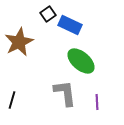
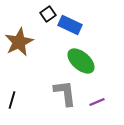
purple line: rotated 70 degrees clockwise
